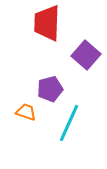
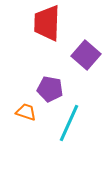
purple pentagon: rotated 25 degrees clockwise
